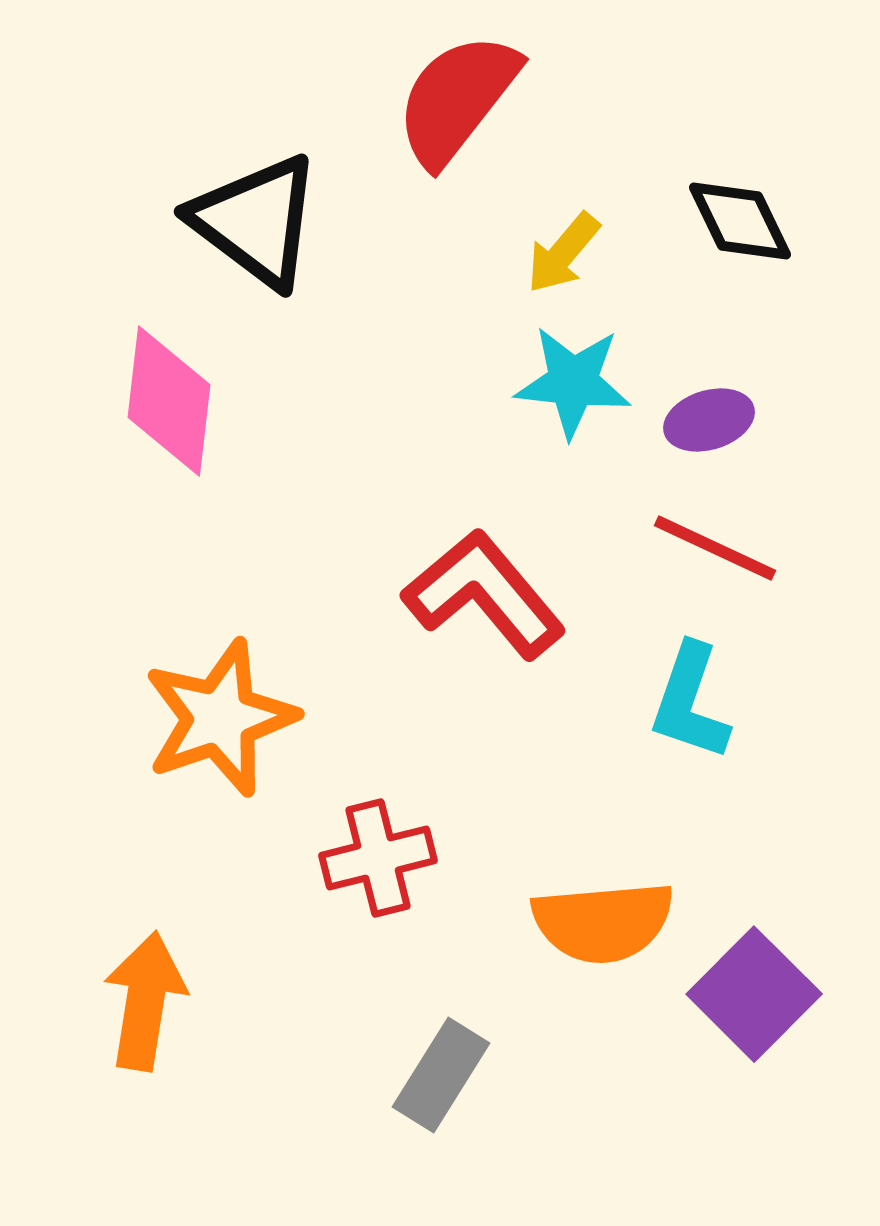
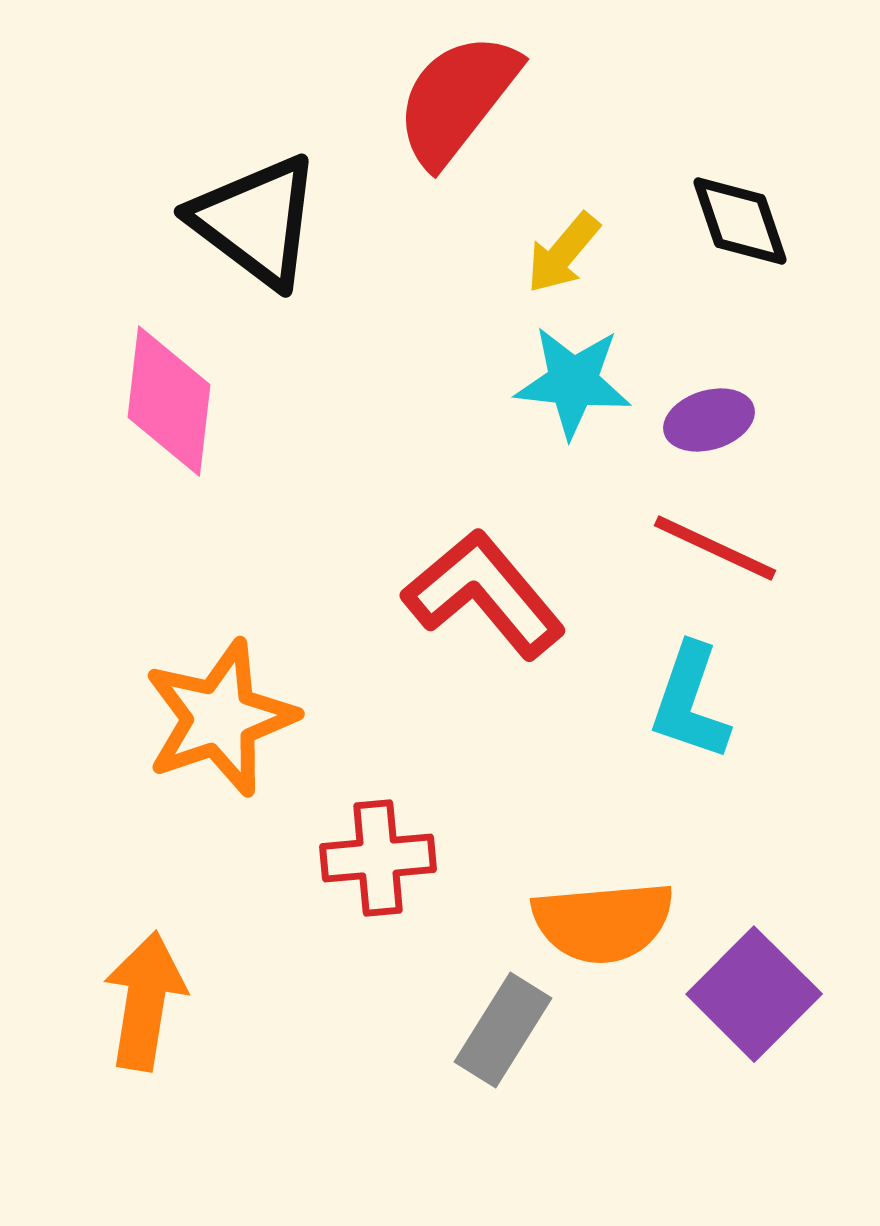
black diamond: rotated 7 degrees clockwise
red cross: rotated 9 degrees clockwise
gray rectangle: moved 62 px right, 45 px up
